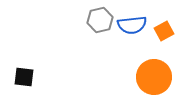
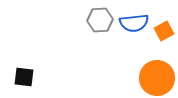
gray hexagon: rotated 10 degrees clockwise
blue semicircle: moved 2 px right, 2 px up
orange circle: moved 3 px right, 1 px down
